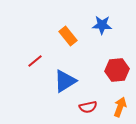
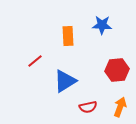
orange rectangle: rotated 36 degrees clockwise
